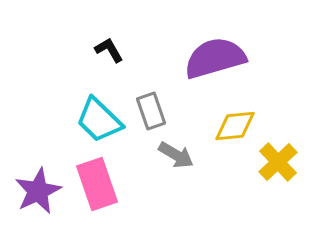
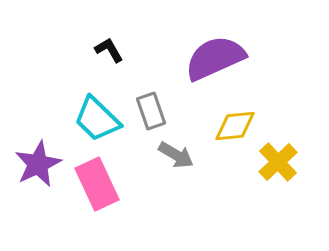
purple semicircle: rotated 8 degrees counterclockwise
cyan trapezoid: moved 2 px left, 1 px up
pink rectangle: rotated 6 degrees counterclockwise
purple star: moved 27 px up
